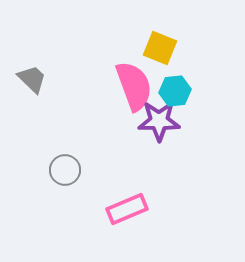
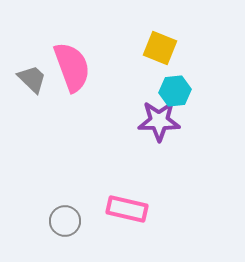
pink semicircle: moved 62 px left, 19 px up
gray circle: moved 51 px down
pink rectangle: rotated 36 degrees clockwise
